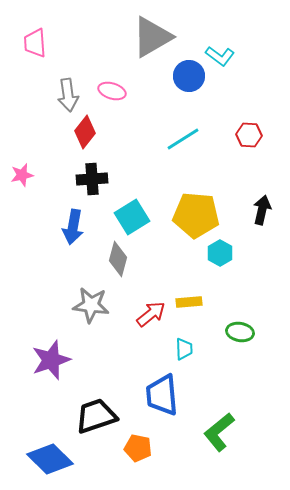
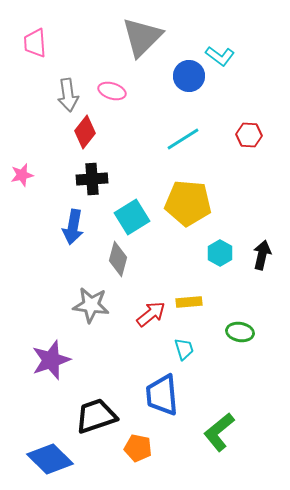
gray triangle: moved 10 px left; rotated 15 degrees counterclockwise
black arrow: moved 45 px down
yellow pentagon: moved 8 px left, 12 px up
cyan trapezoid: rotated 15 degrees counterclockwise
